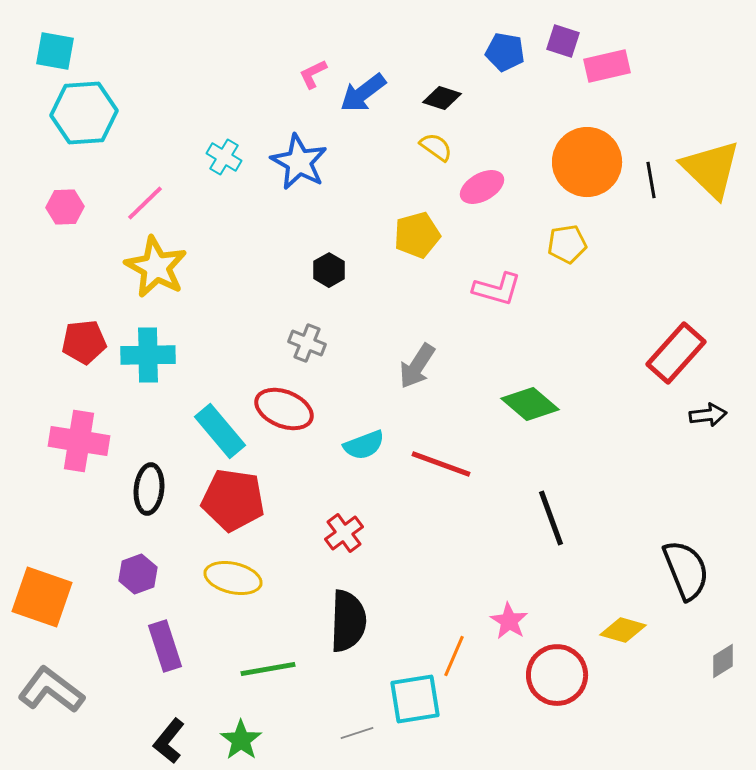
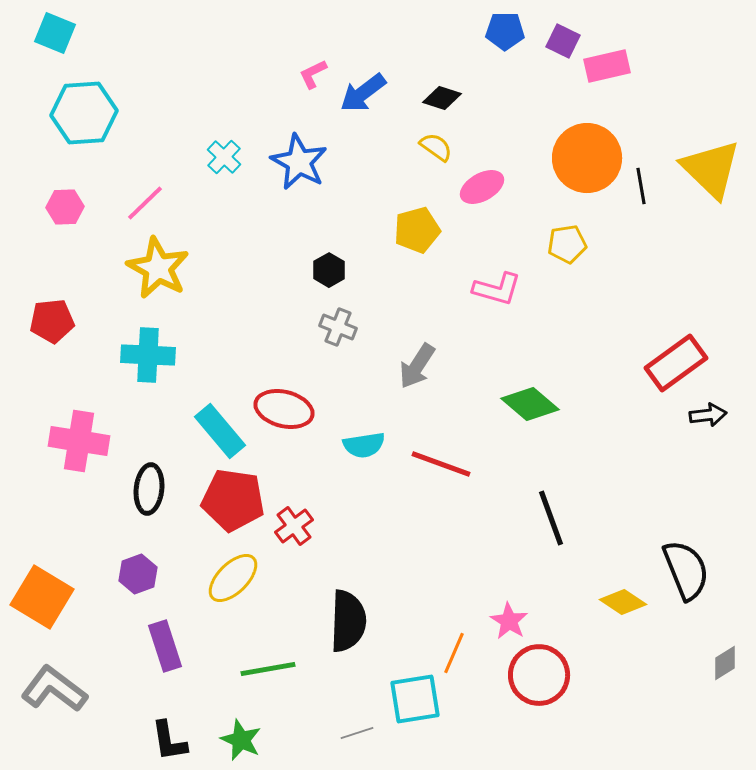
purple square at (563, 41): rotated 8 degrees clockwise
cyan square at (55, 51): moved 18 px up; rotated 12 degrees clockwise
blue pentagon at (505, 52): moved 21 px up; rotated 9 degrees counterclockwise
cyan cross at (224, 157): rotated 12 degrees clockwise
orange circle at (587, 162): moved 4 px up
black line at (651, 180): moved 10 px left, 6 px down
yellow pentagon at (417, 235): moved 5 px up
yellow star at (156, 267): moved 2 px right, 1 px down
red pentagon at (84, 342): moved 32 px left, 21 px up
gray cross at (307, 343): moved 31 px right, 16 px up
red rectangle at (676, 353): moved 10 px down; rotated 12 degrees clockwise
cyan cross at (148, 355): rotated 4 degrees clockwise
red ellipse at (284, 409): rotated 8 degrees counterclockwise
cyan semicircle at (364, 445): rotated 12 degrees clockwise
red cross at (344, 533): moved 50 px left, 7 px up
yellow ellipse at (233, 578): rotated 58 degrees counterclockwise
orange square at (42, 597): rotated 12 degrees clockwise
yellow diamond at (623, 630): moved 28 px up; rotated 18 degrees clockwise
orange line at (454, 656): moved 3 px up
gray diamond at (723, 661): moved 2 px right, 2 px down
red circle at (557, 675): moved 18 px left
gray L-shape at (51, 690): moved 3 px right, 1 px up
green star at (241, 740): rotated 12 degrees counterclockwise
black L-shape at (169, 741): rotated 48 degrees counterclockwise
